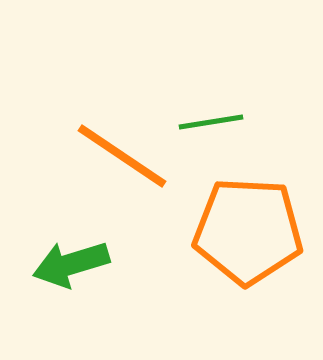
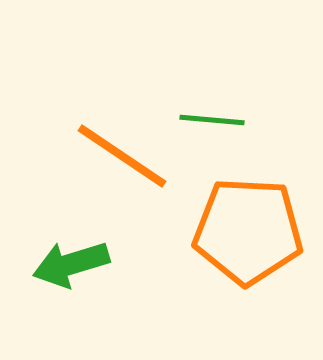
green line: moved 1 px right, 2 px up; rotated 14 degrees clockwise
